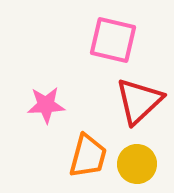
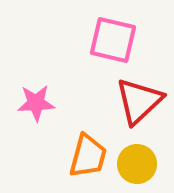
pink star: moved 10 px left, 2 px up
